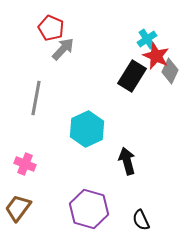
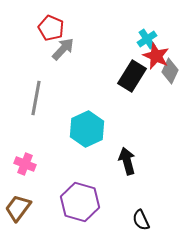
purple hexagon: moved 9 px left, 7 px up
